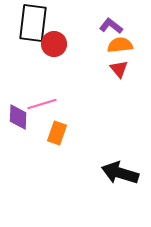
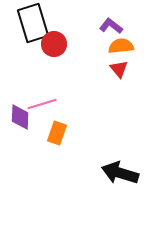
black rectangle: rotated 24 degrees counterclockwise
orange semicircle: moved 1 px right, 1 px down
purple diamond: moved 2 px right
